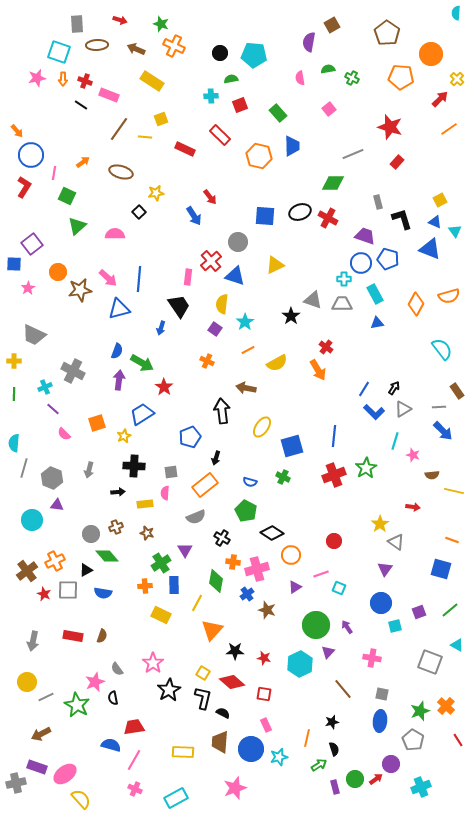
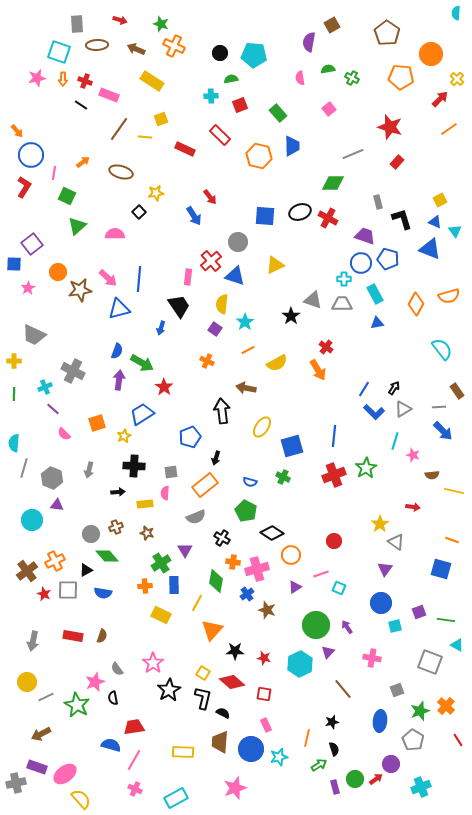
green line at (450, 610): moved 4 px left, 10 px down; rotated 48 degrees clockwise
gray square at (382, 694): moved 15 px right, 4 px up; rotated 32 degrees counterclockwise
